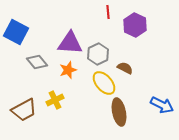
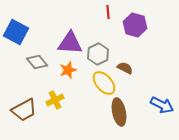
purple hexagon: rotated 10 degrees counterclockwise
